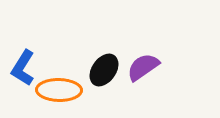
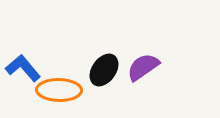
blue L-shape: rotated 108 degrees clockwise
